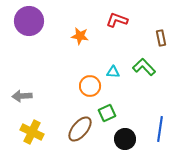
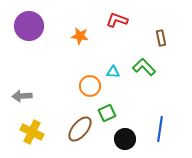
purple circle: moved 5 px down
